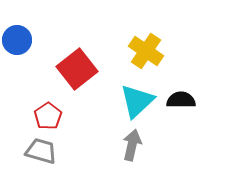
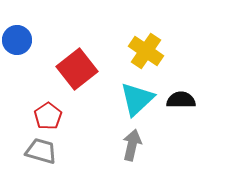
cyan triangle: moved 2 px up
